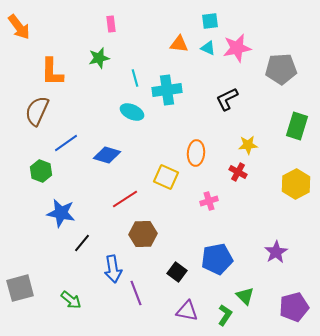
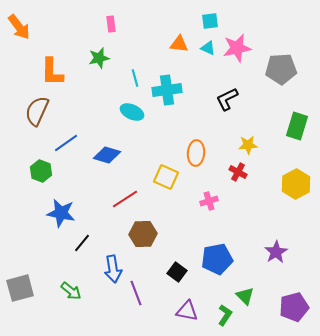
green arrow: moved 9 px up
